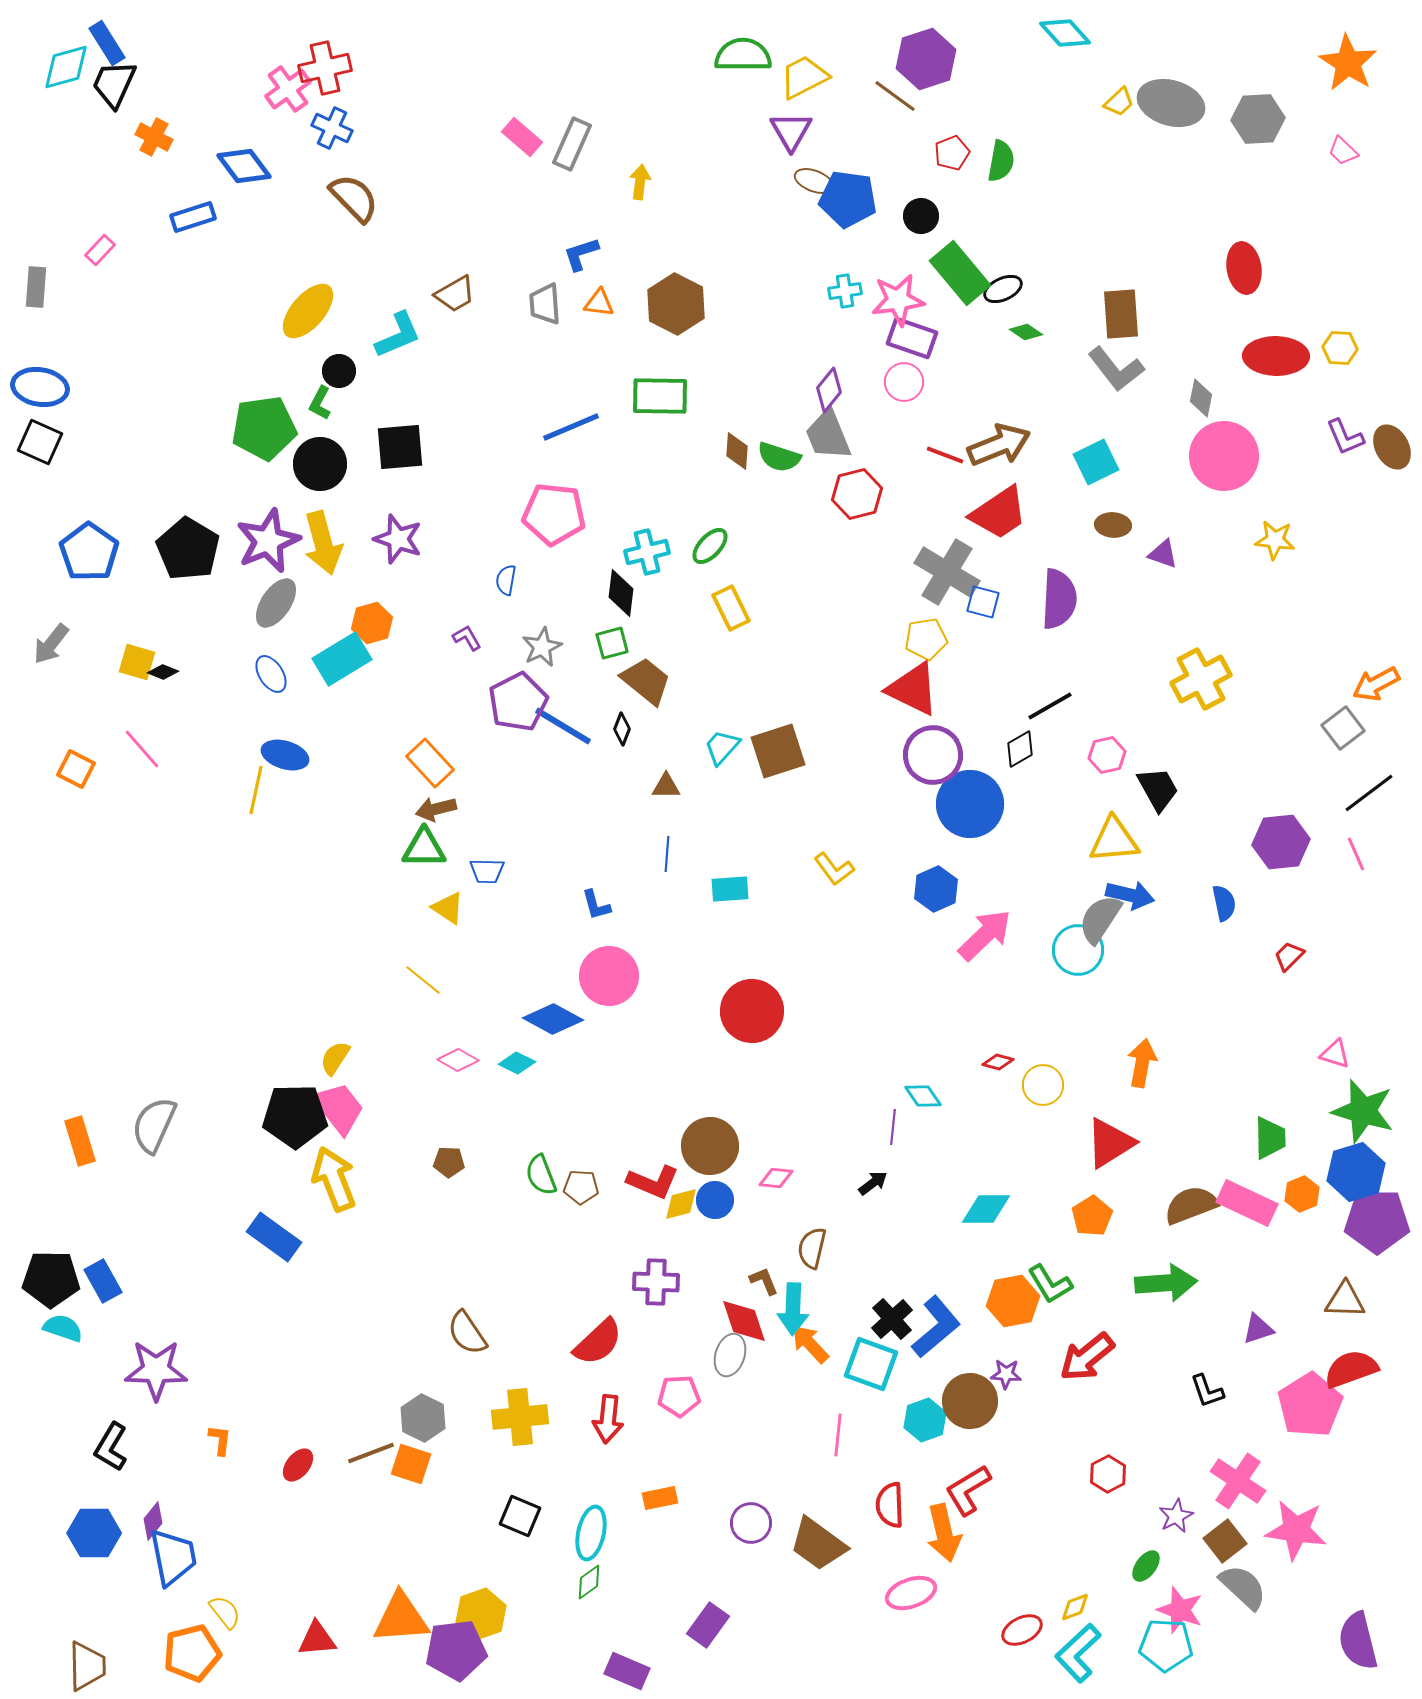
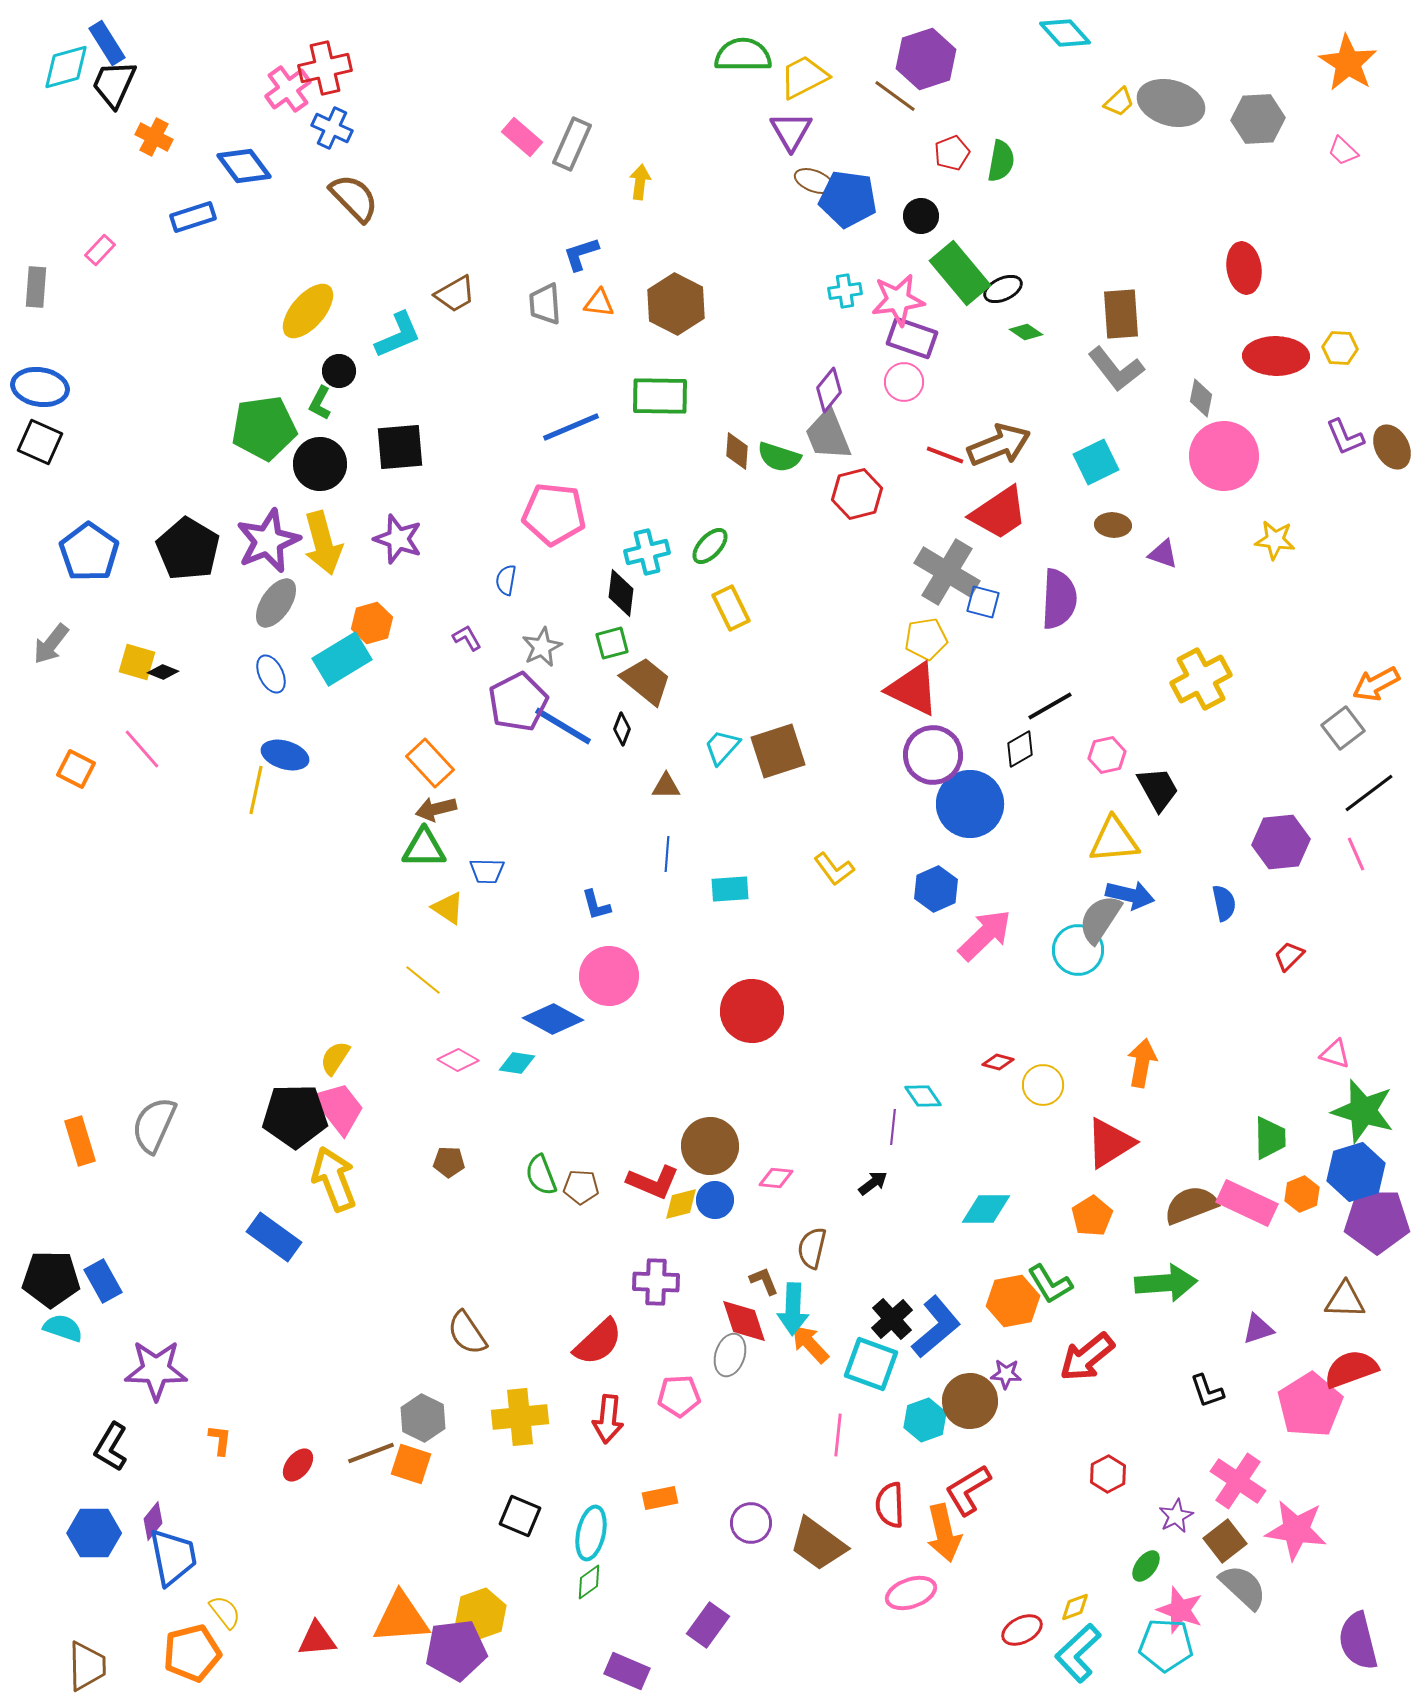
blue ellipse at (271, 674): rotated 6 degrees clockwise
cyan diamond at (517, 1063): rotated 18 degrees counterclockwise
